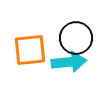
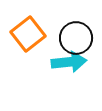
orange square: moved 2 px left, 16 px up; rotated 32 degrees counterclockwise
